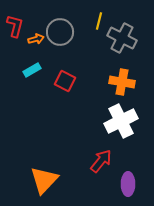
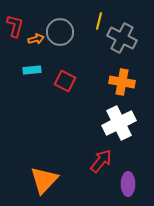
cyan rectangle: rotated 24 degrees clockwise
white cross: moved 2 px left, 2 px down
